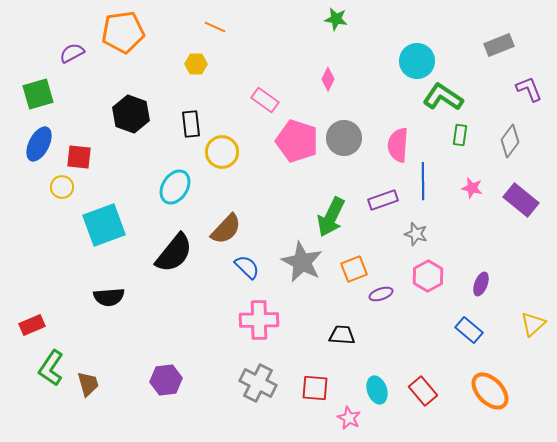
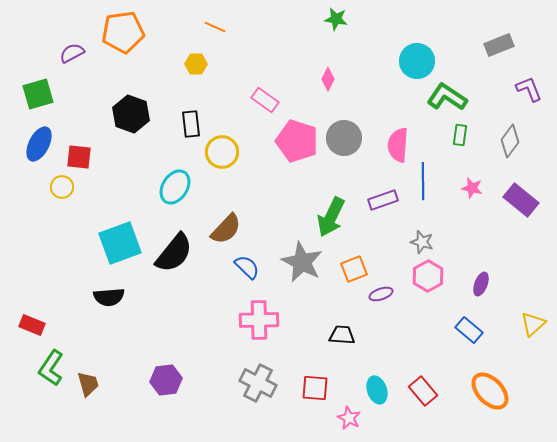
green L-shape at (443, 97): moved 4 px right
cyan square at (104, 225): moved 16 px right, 18 px down
gray star at (416, 234): moved 6 px right, 8 px down
red rectangle at (32, 325): rotated 45 degrees clockwise
